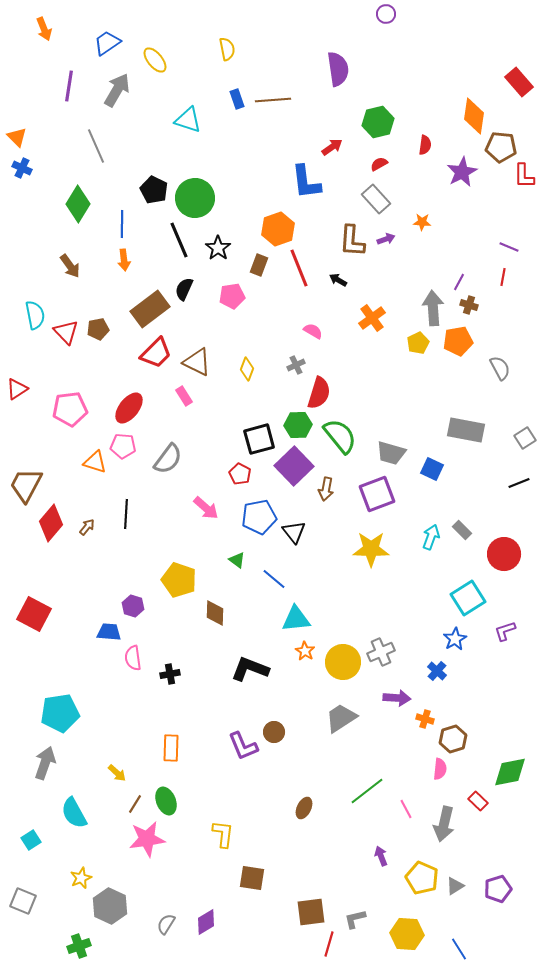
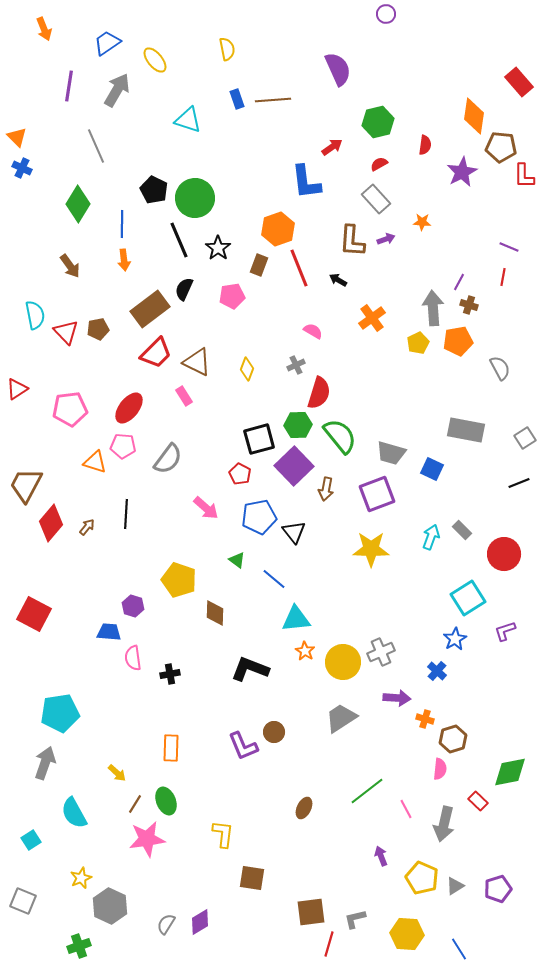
purple semicircle at (338, 69): rotated 16 degrees counterclockwise
purple diamond at (206, 922): moved 6 px left
